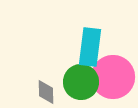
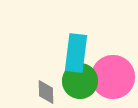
cyan rectangle: moved 14 px left, 6 px down
green circle: moved 1 px left, 1 px up
